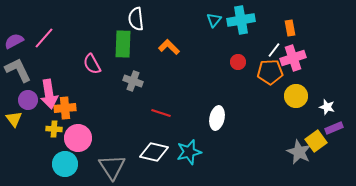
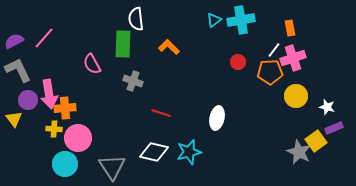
cyan triangle: rotated 14 degrees clockwise
